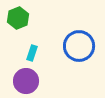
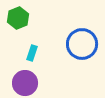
blue circle: moved 3 px right, 2 px up
purple circle: moved 1 px left, 2 px down
